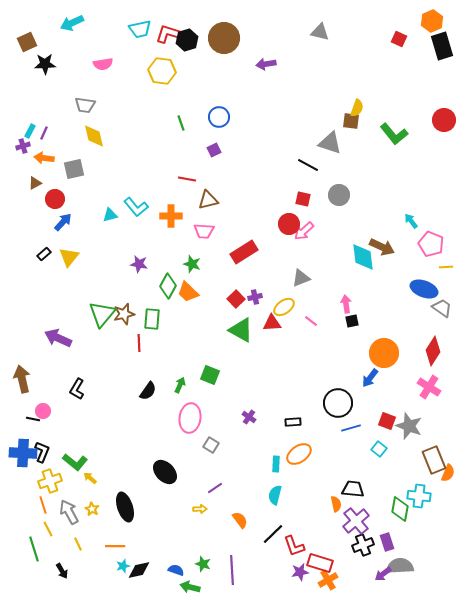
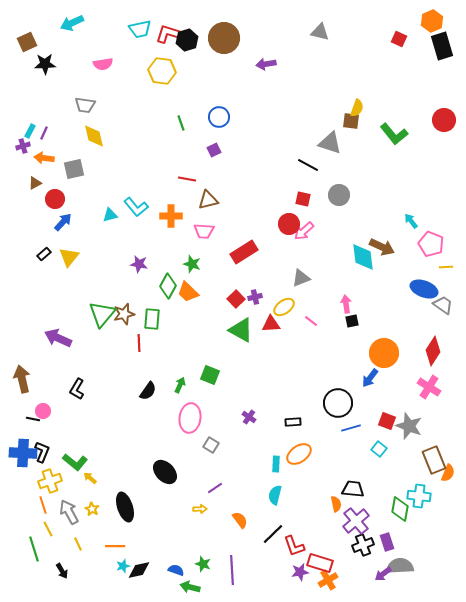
gray trapezoid at (442, 308): moved 1 px right, 3 px up
red triangle at (272, 323): moved 1 px left, 1 px down
